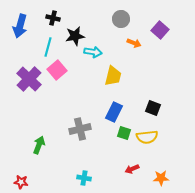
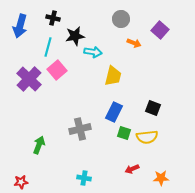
red star: rotated 16 degrees counterclockwise
